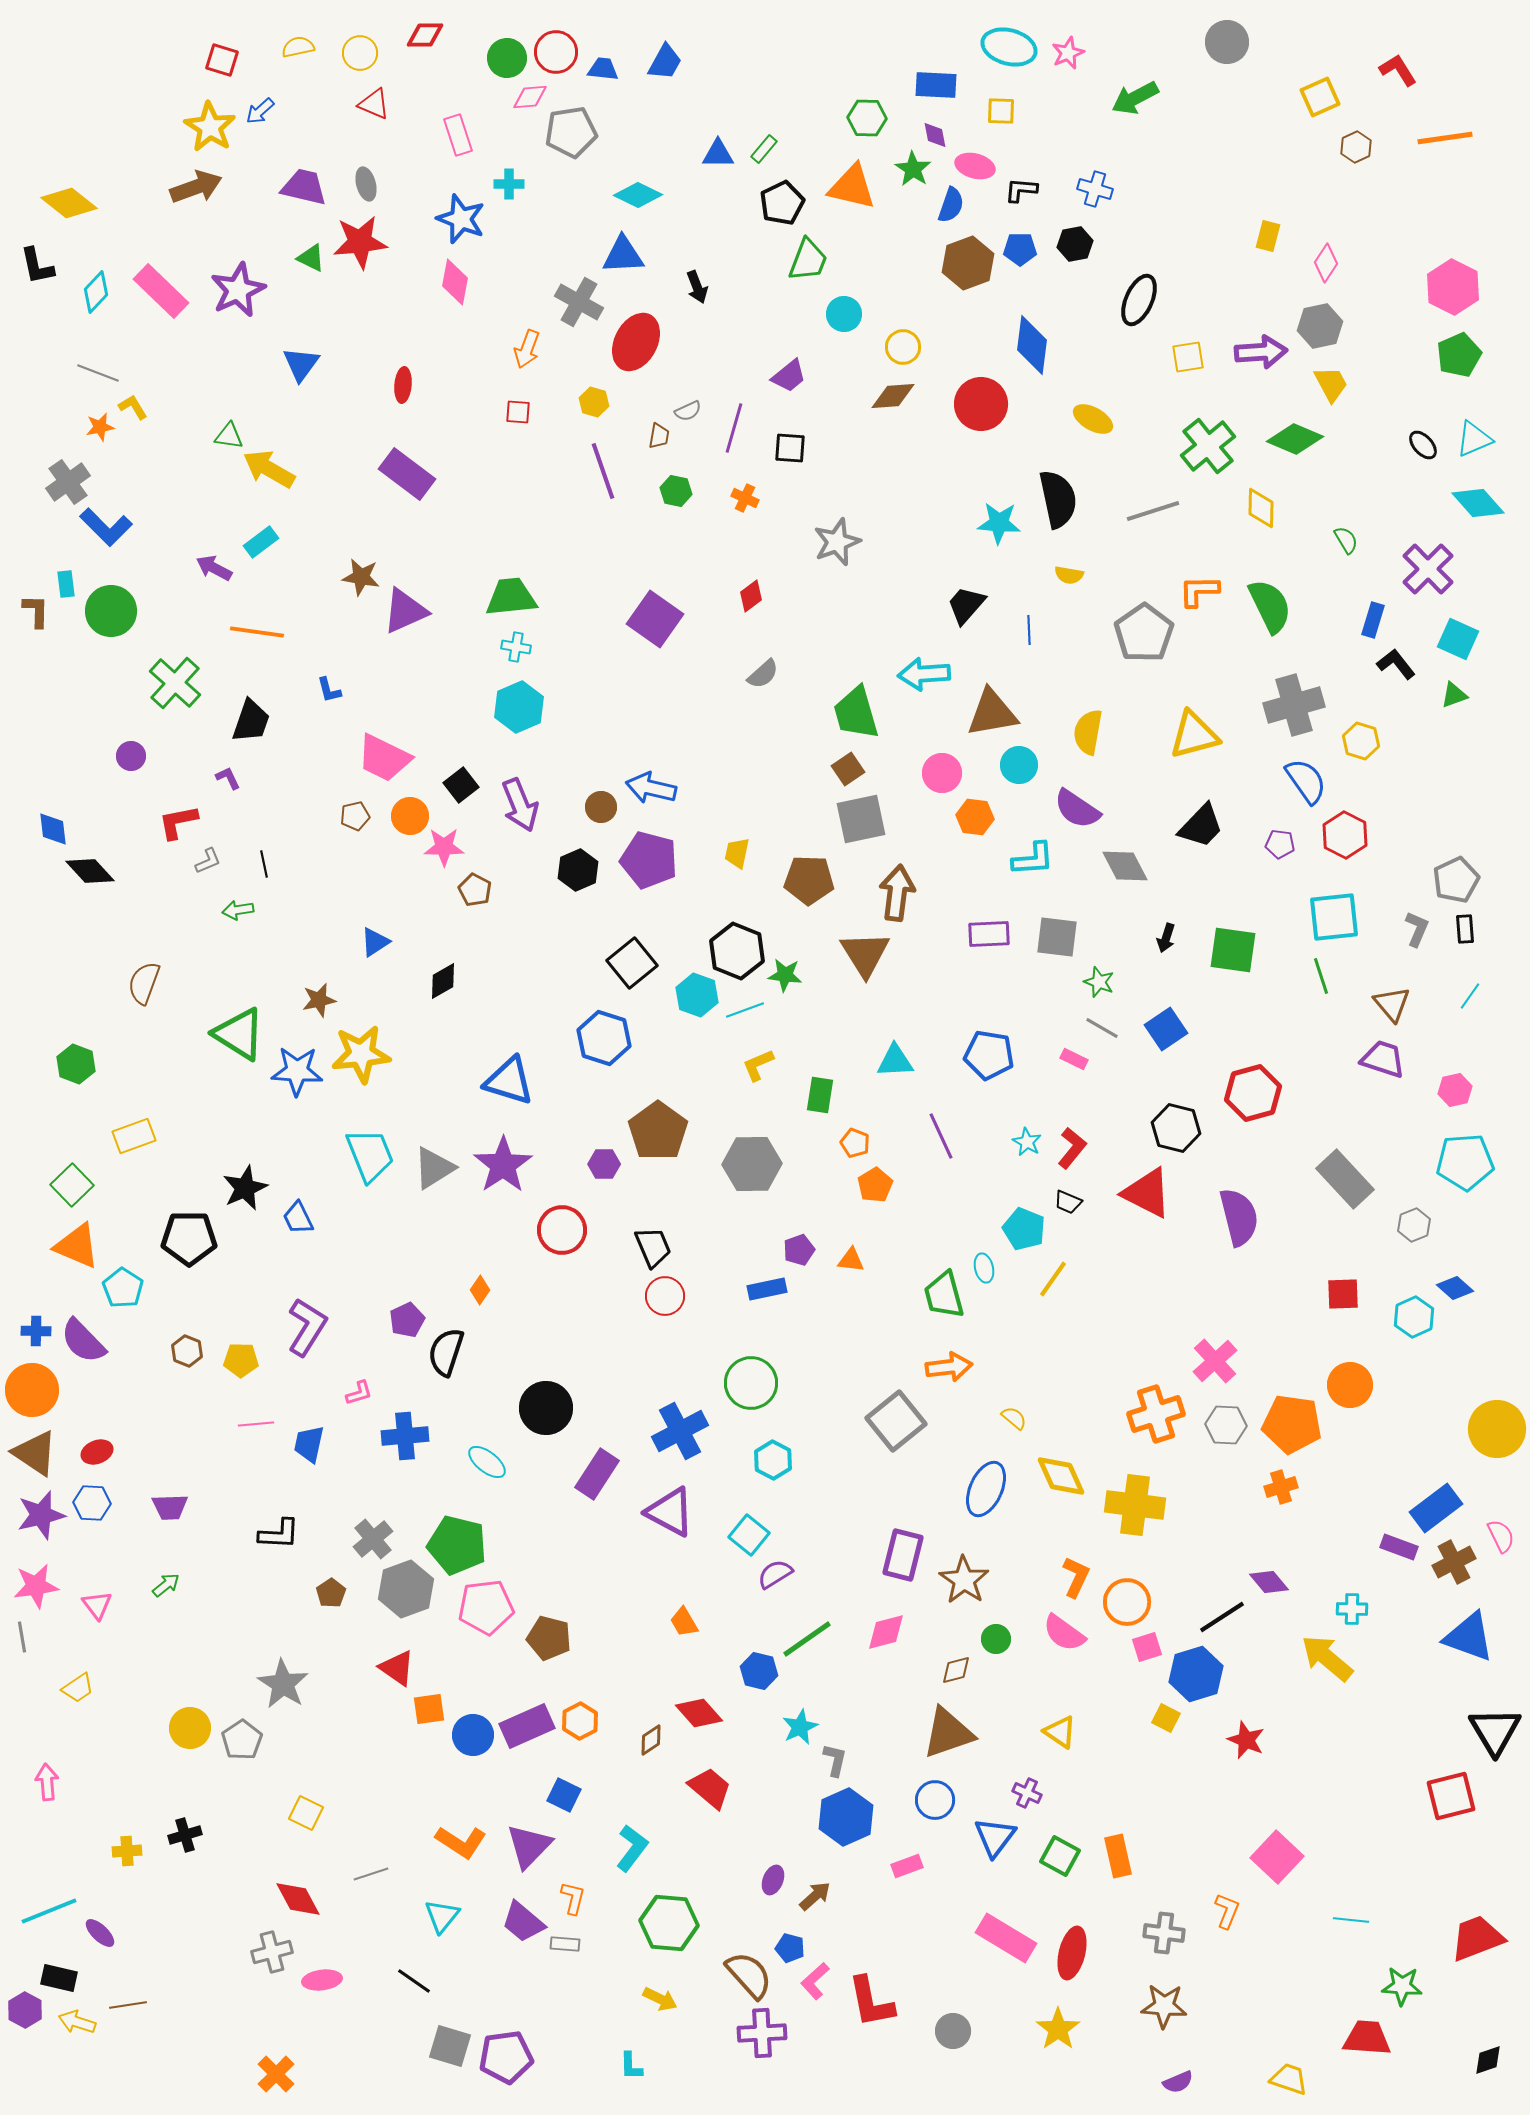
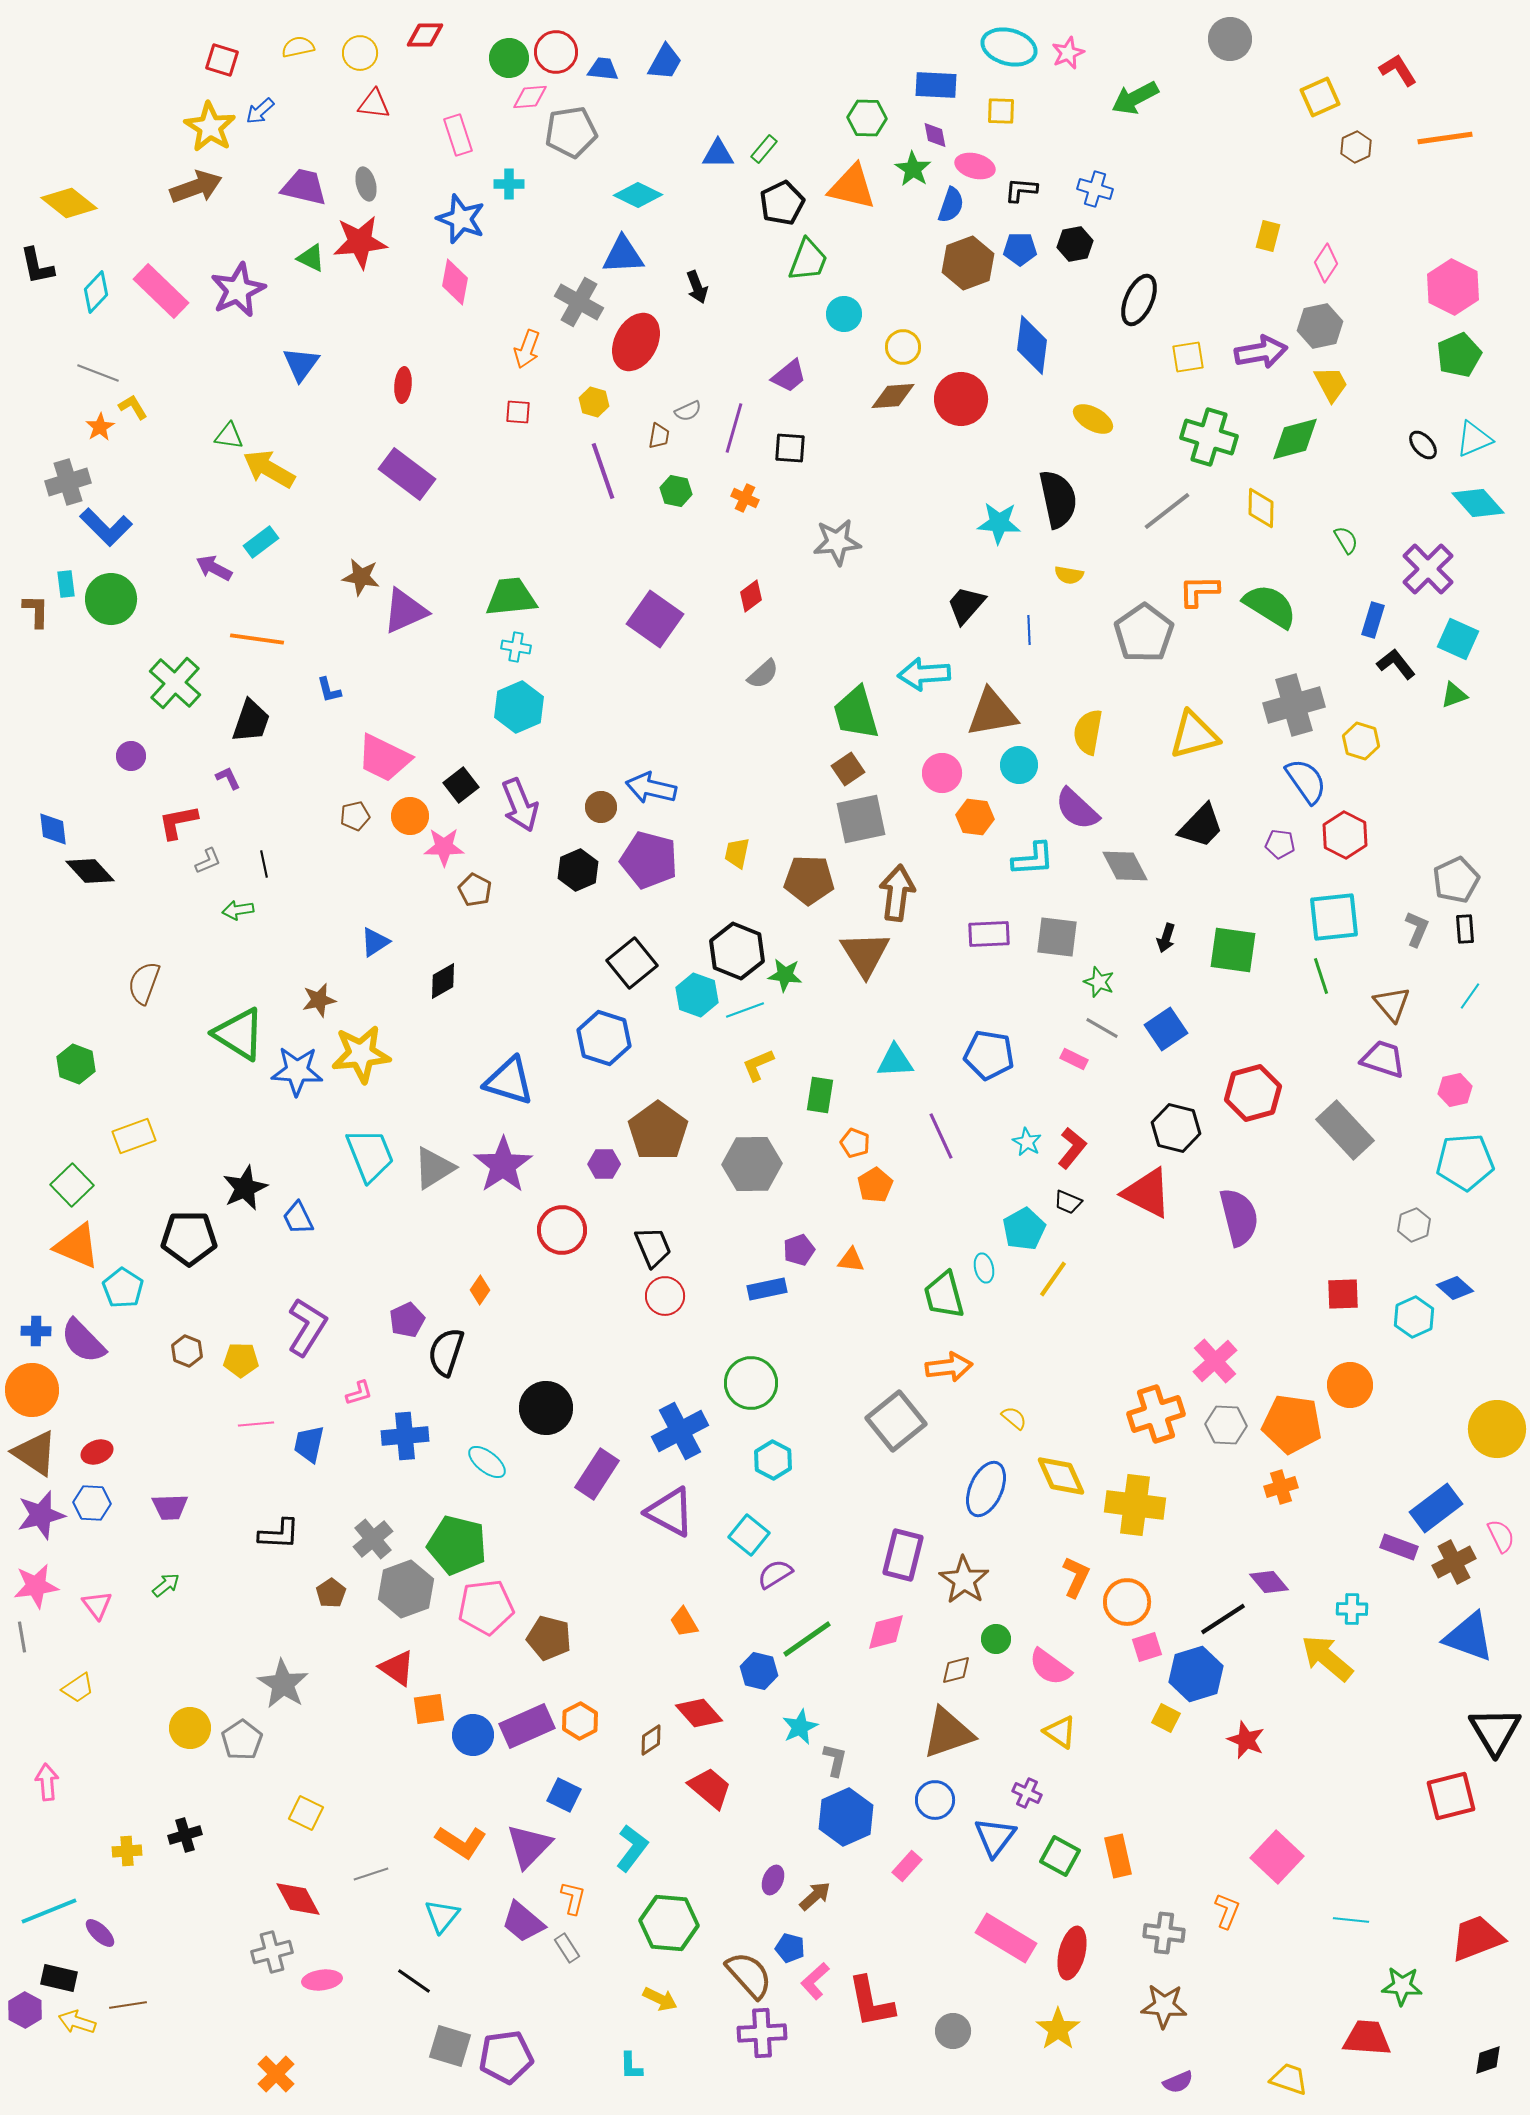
gray circle at (1227, 42): moved 3 px right, 3 px up
green circle at (507, 58): moved 2 px right
red triangle at (374, 104): rotated 16 degrees counterclockwise
purple arrow at (1261, 352): rotated 6 degrees counterclockwise
red circle at (981, 404): moved 20 px left, 5 px up
orange star at (100, 427): rotated 20 degrees counterclockwise
green diamond at (1295, 439): rotated 38 degrees counterclockwise
green cross at (1208, 446): moved 1 px right, 9 px up; rotated 34 degrees counterclockwise
gray cross at (68, 482): rotated 18 degrees clockwise
gray line at (1153, 511): moved 14 px right; rotated 20 degrees counterclockwise
gray star at (837, 542): rotated 15 degrees clockwise
green semicircle at (1270, 606): rotated 32 degrees counterclockwise
green circle at (111, 611): moved 12 px up
orange line at (257, 632): moved 7 px down
purple semicircle at (1077, 809): rotated 9 degrees clockwise
gray rectangle at (1345, 1179): moved 49 px up
cyan pentagon at (1024, 1229): rotated 21 degrees clockwise
black line at (1222, 1617): moved 1 px right, 2 px down
pink semicircle at (1064, 1633): moved 14 px left, 34 px down
pink rectangle at (907, 1866): rotated 28 degrees counterclockwise
gray rectangle at (565, 1944): moved 2 px right, 4 px down; rotated 52 degrees clockwise
